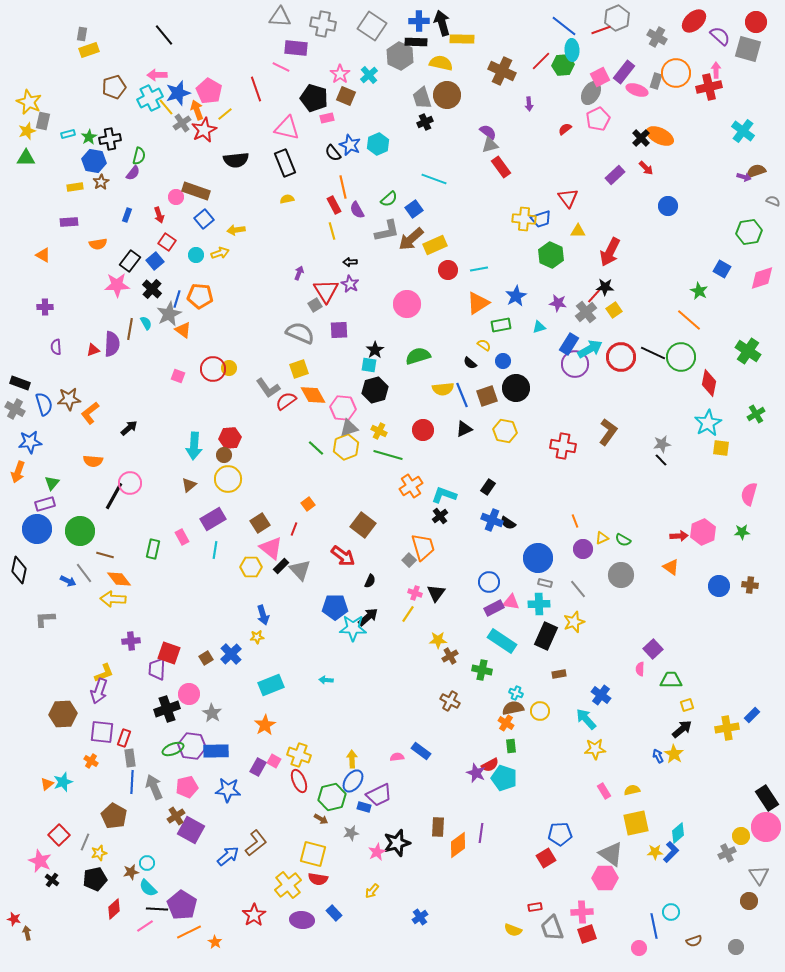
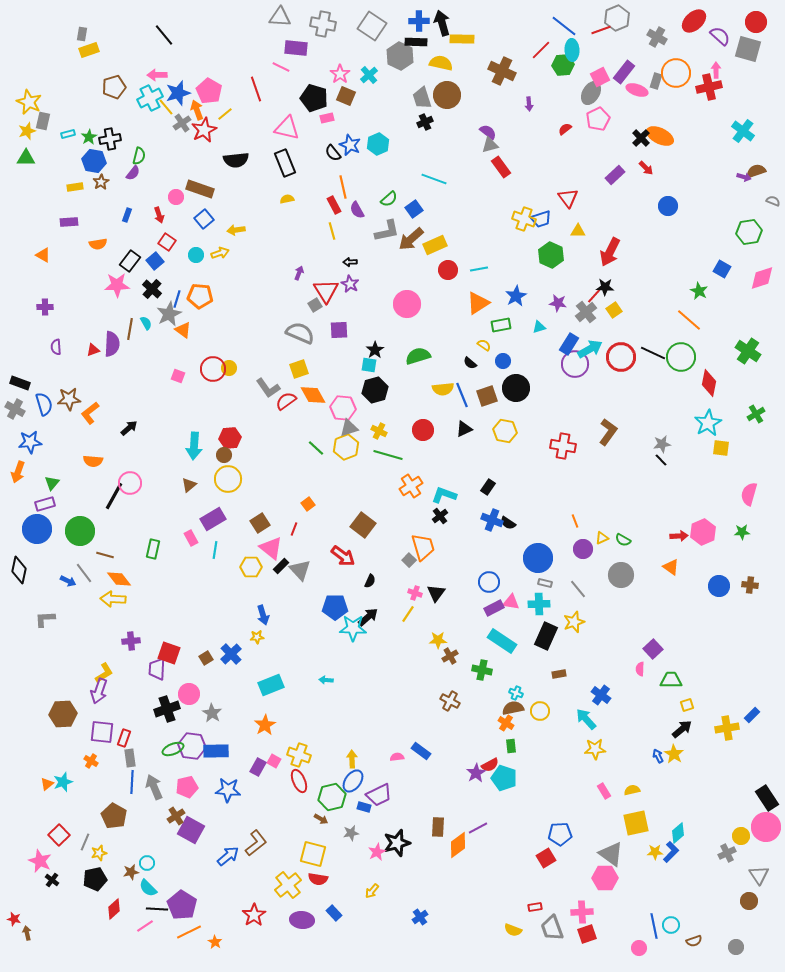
red line at (541, 61): moved 11 px up
brown rectangle at (196, 191): moved 4 px right, 2 px up
yellow cross at (524, 219): rotated 15 degrees clockwise
pink rectangle at (182, 537): moved 9 px right, 1 px down
yellow L-shape at (104, 673): rotated 10 degrees counterclockwise
purple star at (476, 773): rotated 18 degrees clockwise
purple line at (481, 833): moved 3 px left, 5 px up; rotated 54 degrees clockwise
cyan circle at (671, 912): moved 13 px down
